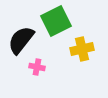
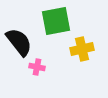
green square: rotated 16 degrees clockwise
black semicircle: moved 2 px left, 2 px down; rotated 104 degrees clockwise
